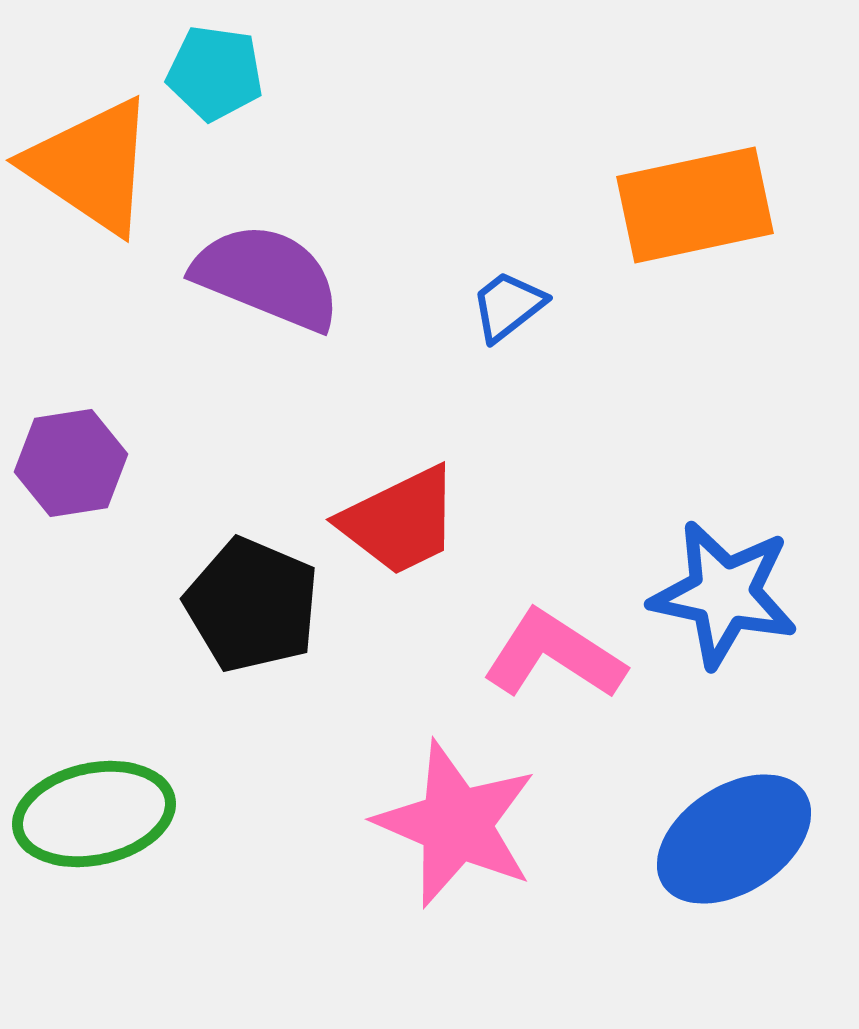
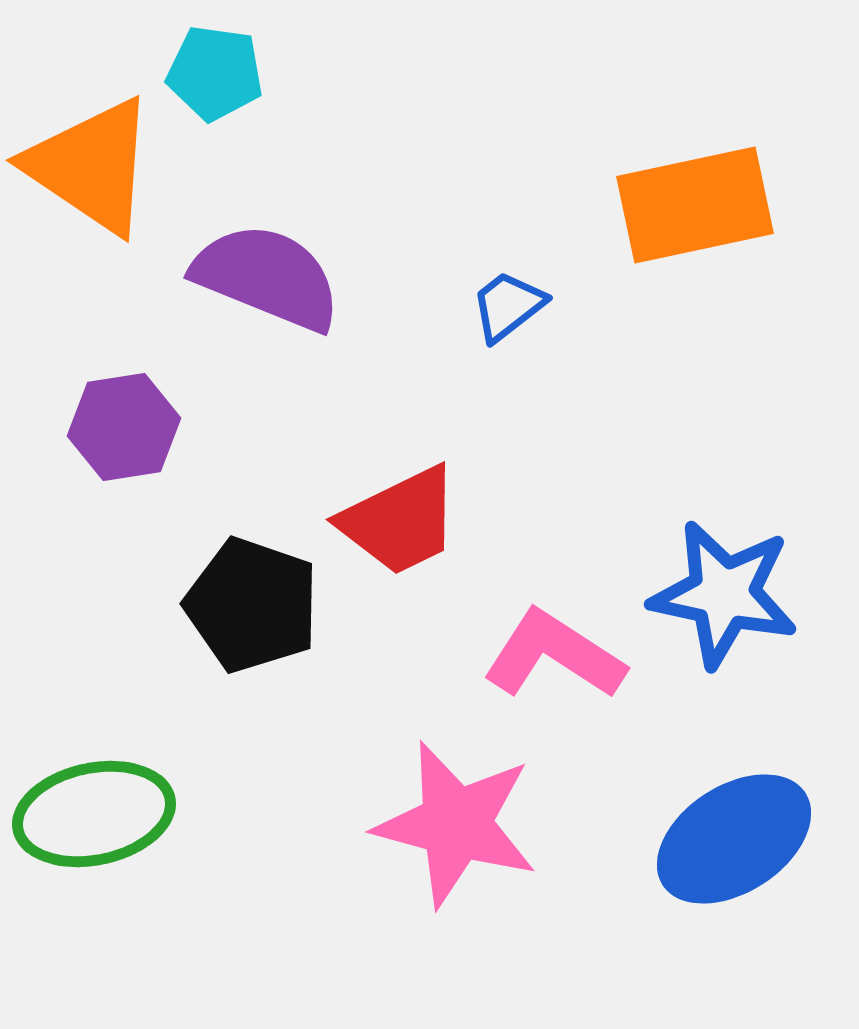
purple hexagon: moved 53 px right, 36 px up
black pentagon: rotated 4 degrees counterclockwise
pink star: rotated 8 degrees counterclockwise
